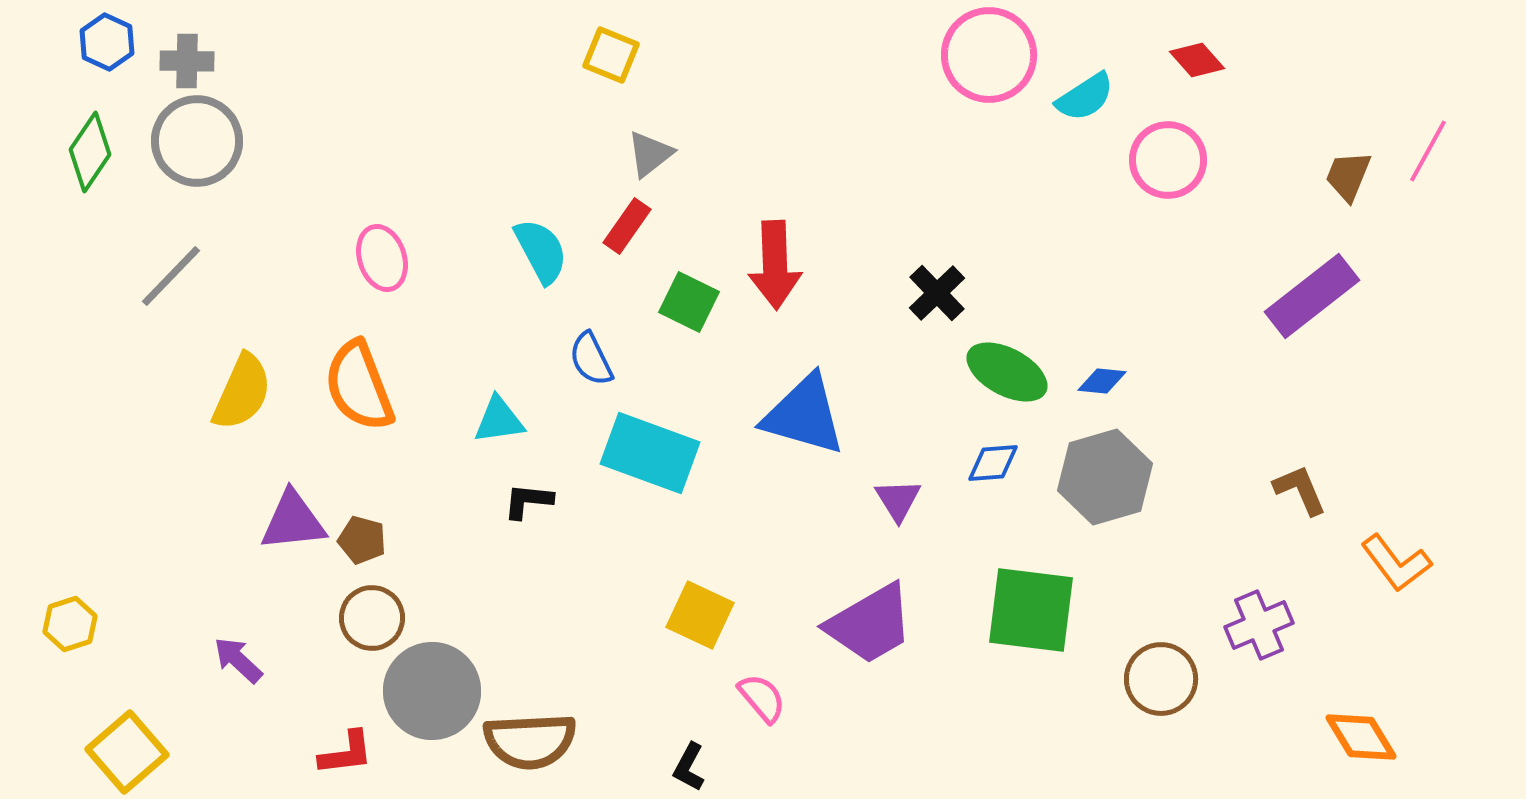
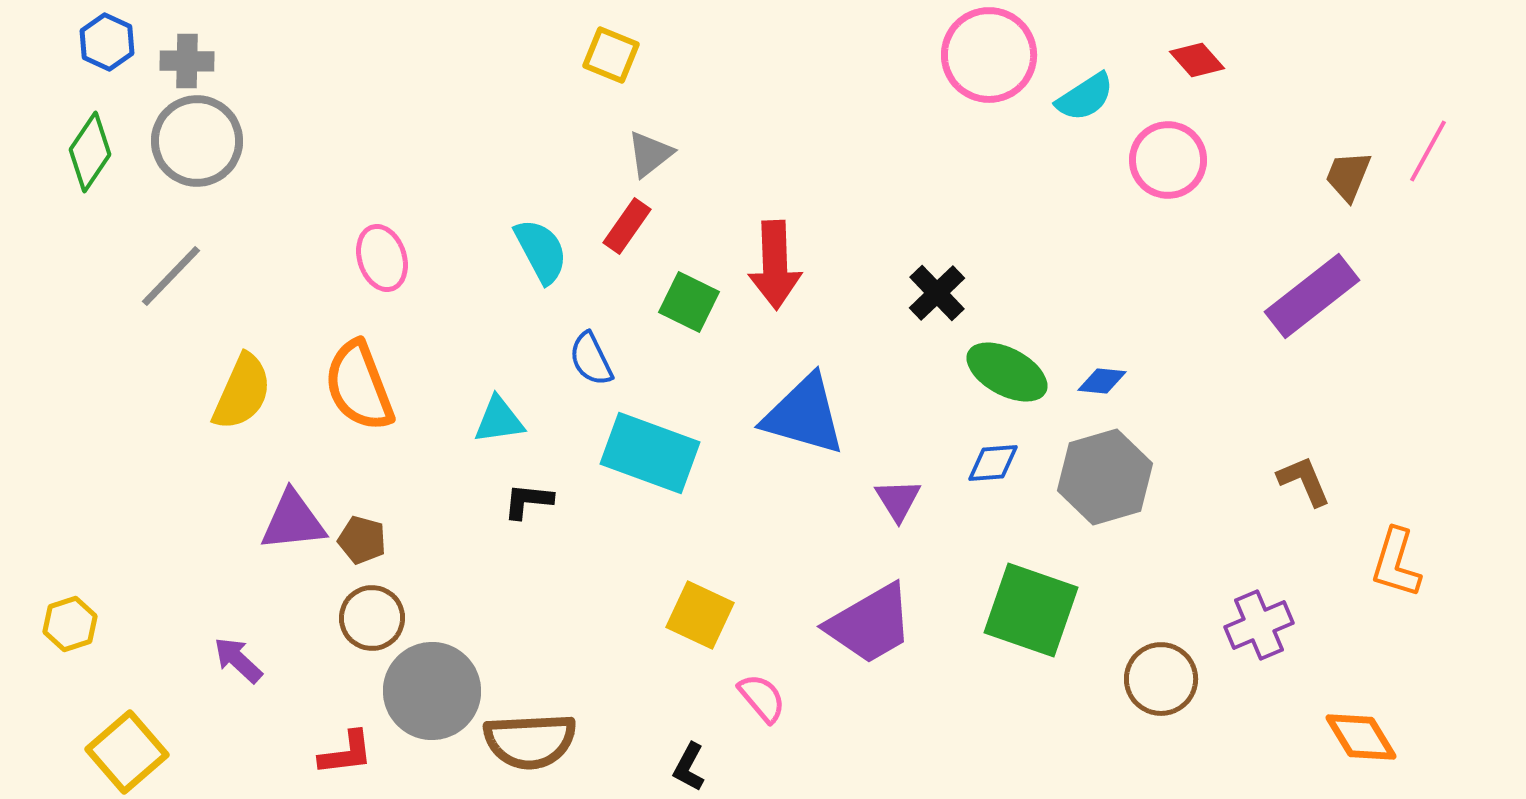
brown L-shape at (1300, 490): moved 4 px right, 9 px up
orange L-shape at (1396, 563): rotated 54 degrees clockwise
green square at (1031, 610): rotated 12 degrees clockwise
